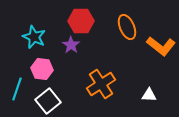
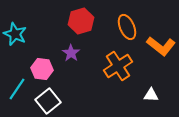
red hexagon: rotated 15 degrees counterclockwise
cyan star: moved 19 px left, 3 px up
purple star: moved 8 px down
orange cross: moved 17 px right, 18 px up
cyan line: rotated 15 degrees clockwise
white triangle: moved 2 px right
